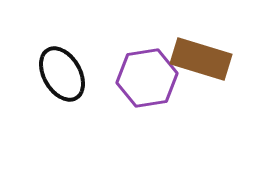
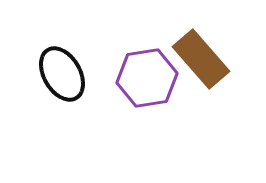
brown rectangle: rotated 32 degrees clockwise
